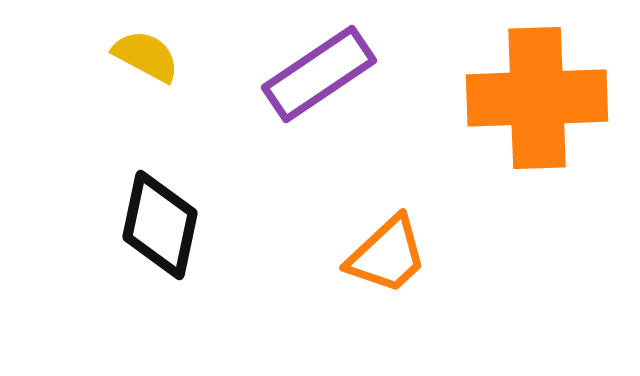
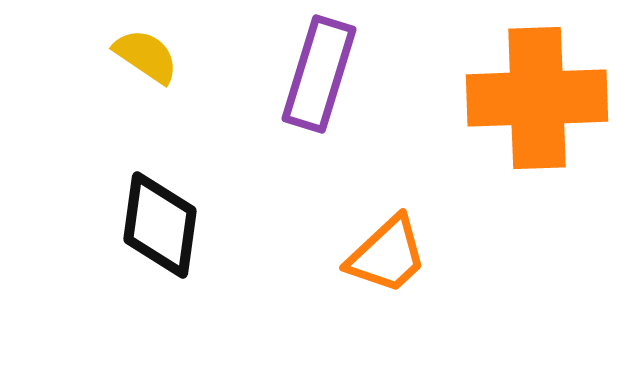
yellow semicircle: rotated 6 degrees clockwise
purple rectangle: rotated 39 degrees counterclockwise
black diamond: rotated 4 degrees counterclockwise
